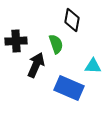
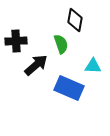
black diamond: moved 3 px right
green semicircle: moved 5 px right
black arrow: rotated 25 degrees clockwise
